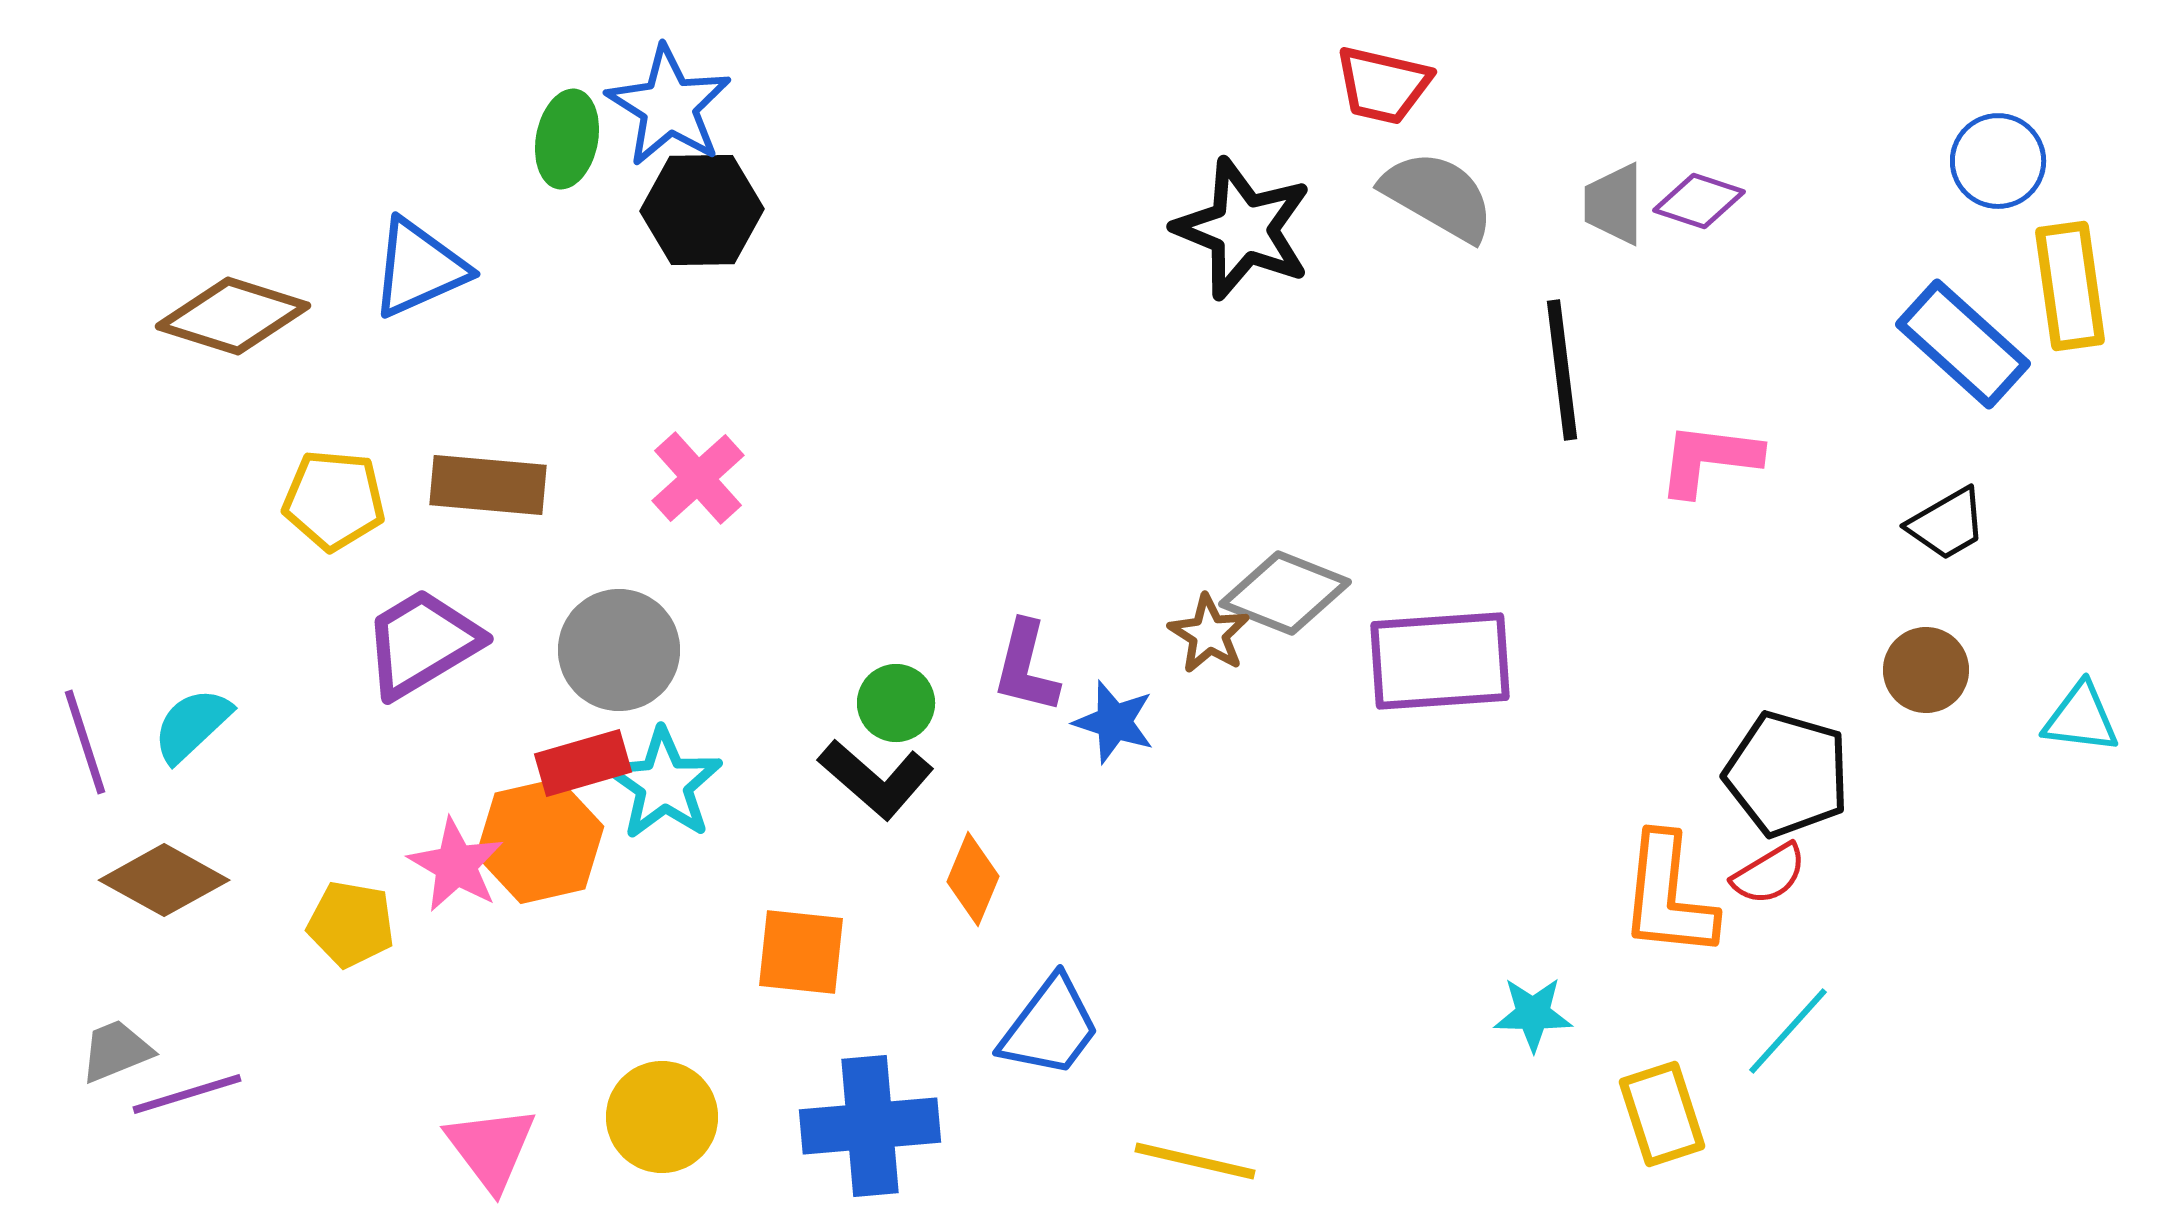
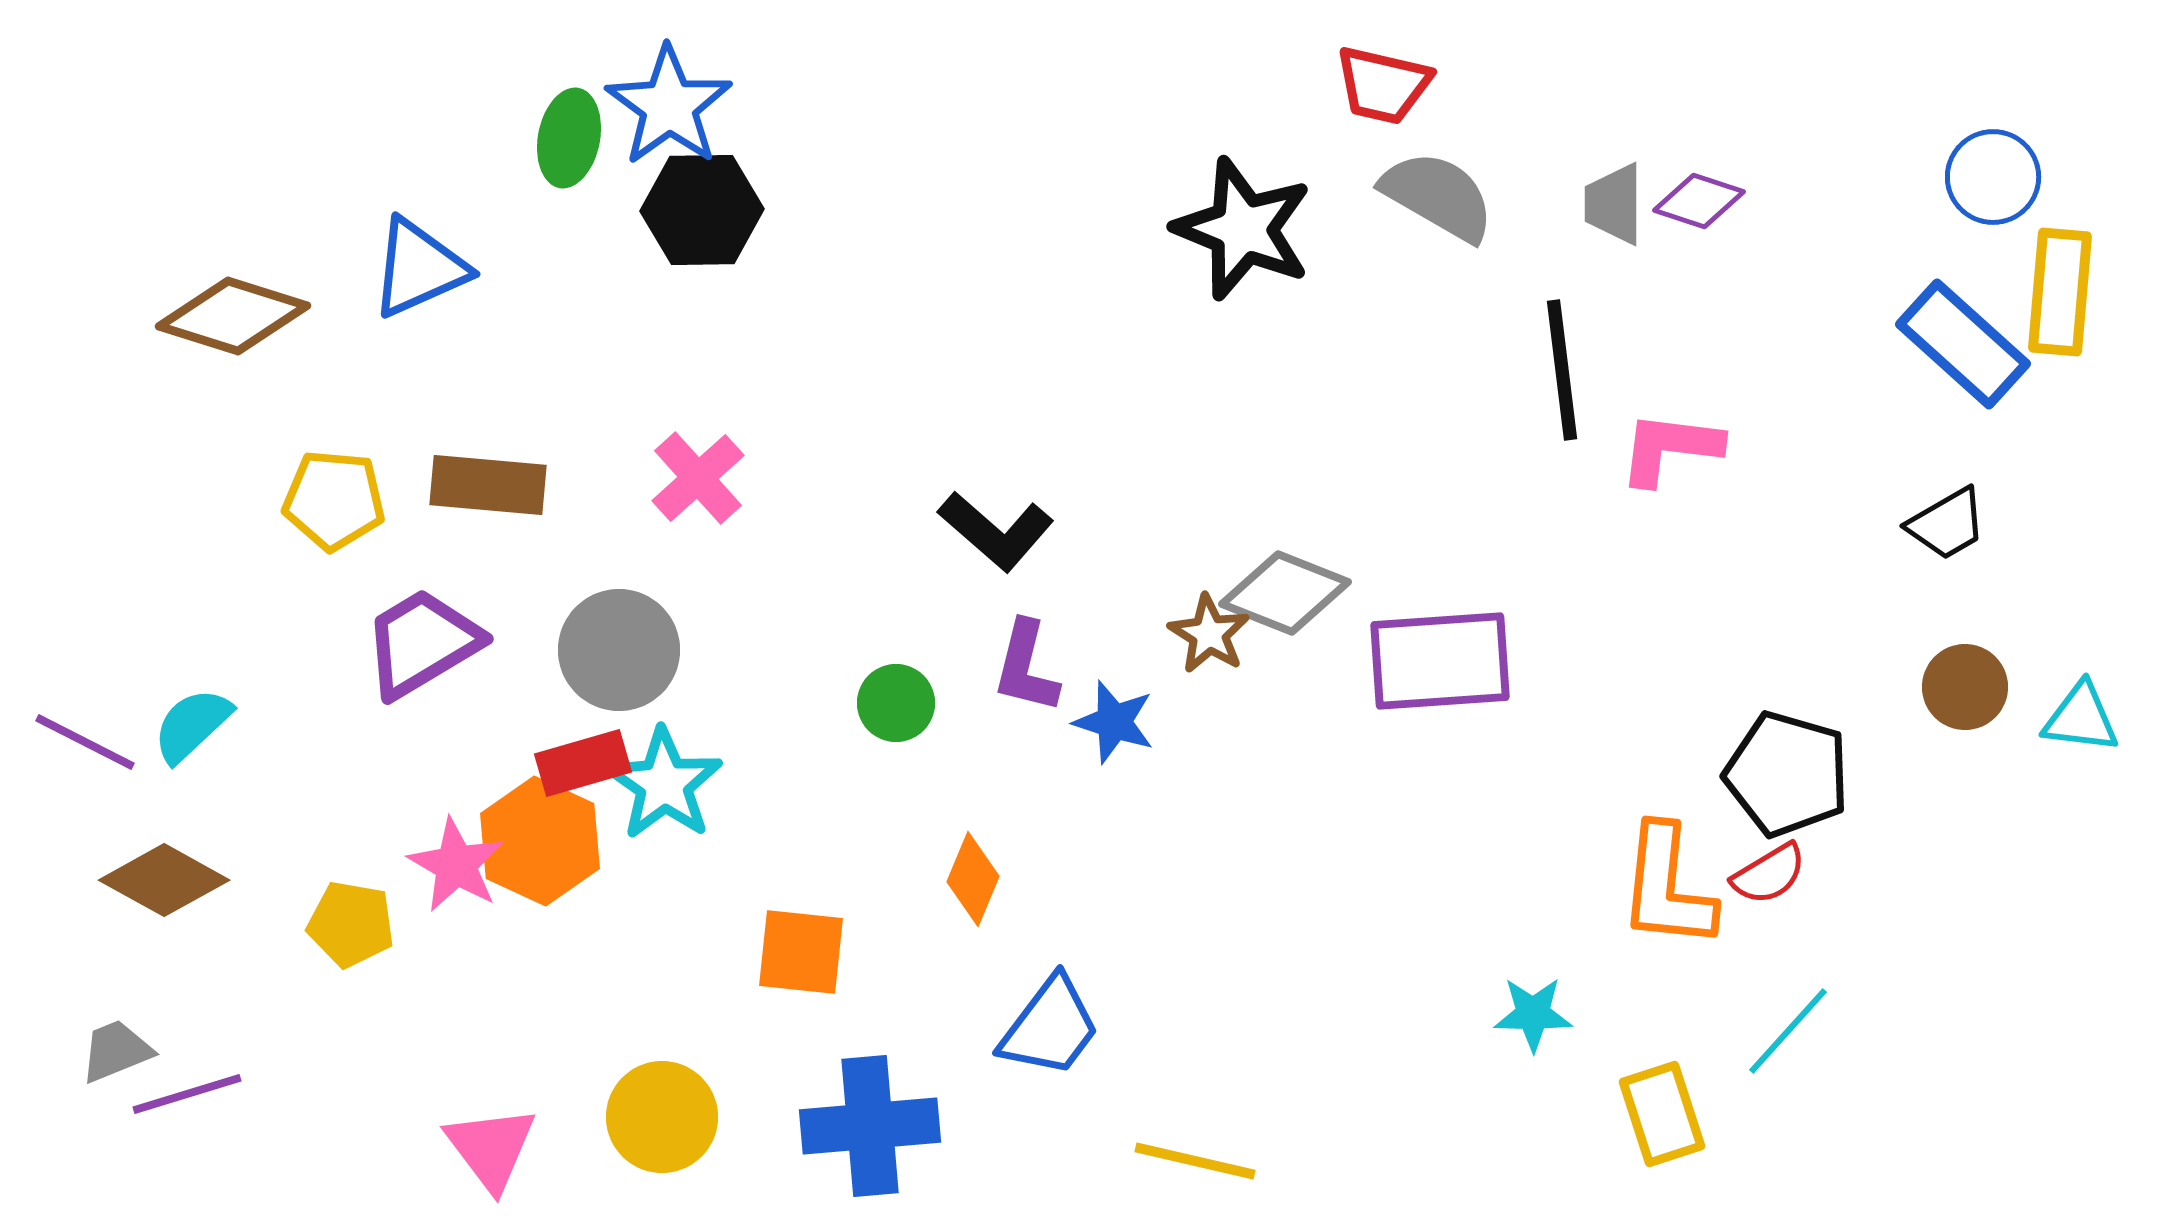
blue star at (669, 106): rotated 4 degrees clockwise
green ellipse at (567, 139): moved 2 px right, 1 px up
blue circle at (1998, 161): moved 5 px left, 16 px down
yellow rectangle at (2070, 286): moved 10 px left, 6 px down; rotated 13 degrees clockwise
pink L-shape at (1709, 459): moved 39 px left, 11 px up
brown circle at (1926, 670): moved 39 px right, 17 px down
purple line at (85, 742): rotated 45 degrees counterclockwise
black L-shape at (876, 779): moved 120 px right, 248 px up
orange hexagon at (540, 841): rotated 22 degrees counterclockwise
orange L-shape at (1668, 896): moved 1 px left, 9 px up
